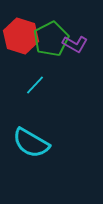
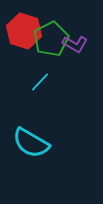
red hexagon: moved 3 px right, 5 px up
cyan line: moved 5 px right, 3 px up
